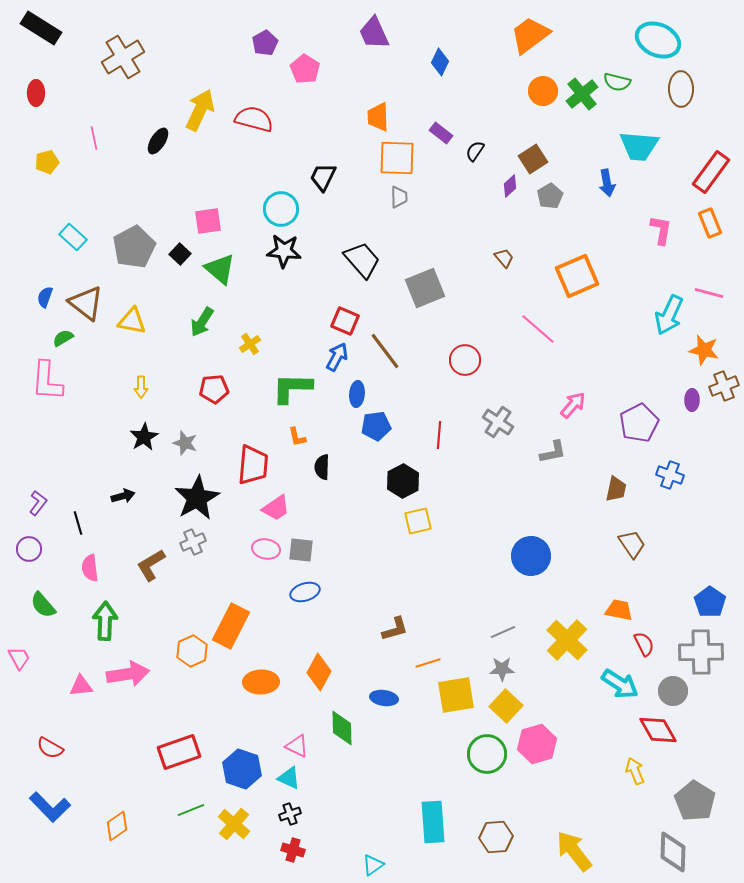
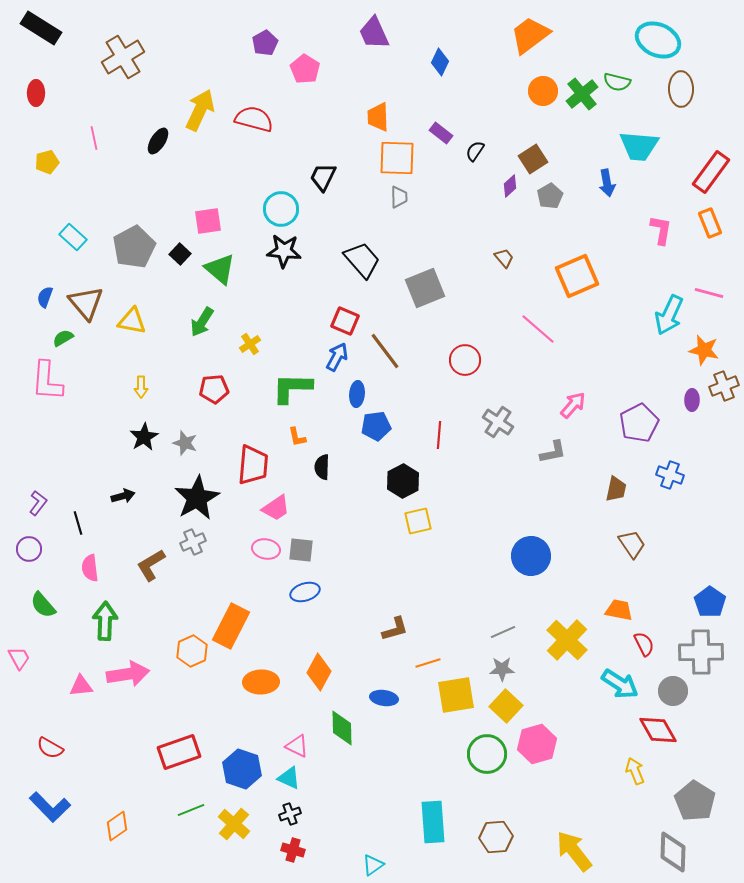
brown triangle at (86, 303): rotated 12 degrees clockwise
